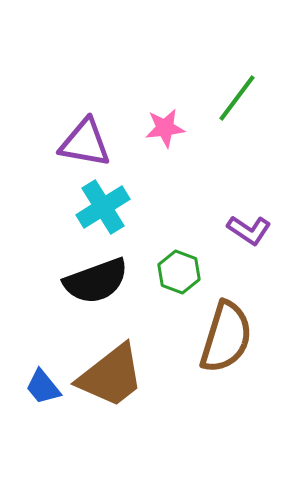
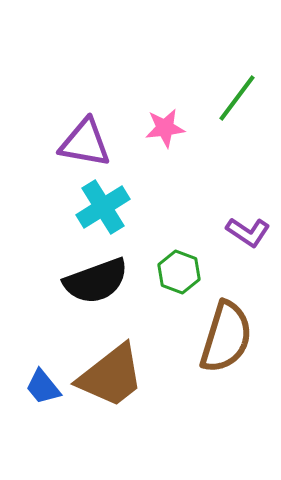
purple L-shape: moved 1 px left, 2 px down
